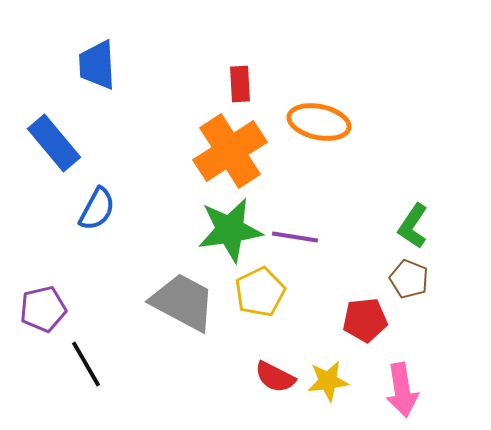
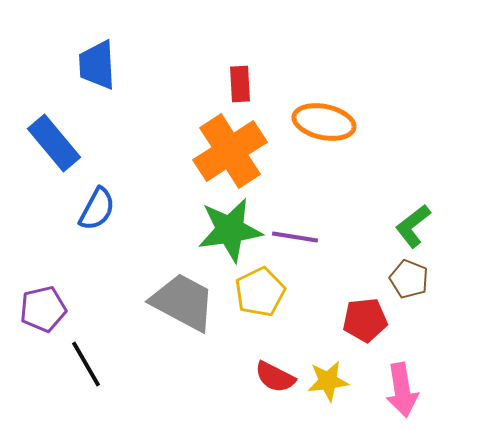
orange ellipse: moved 5 px right
green L-shape: rotated 18 degrees clockwise
